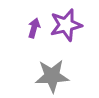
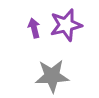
purple arrow: rotated 30 degrees counterclockwise
